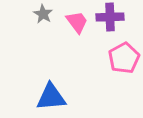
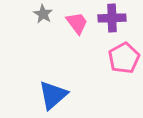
purple cross: moved 2 px right, 1 px down
pink trapezoid: moved 1 px down
blue triangle: moved 2 px right, 2 px up; rotated 36 degrees counterclockwise
